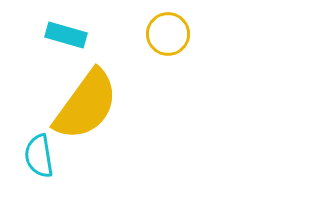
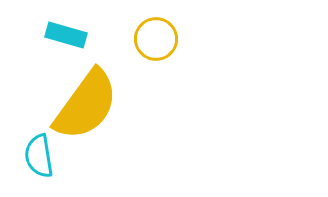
yellow circle: moved 12 px left, 5 px down
